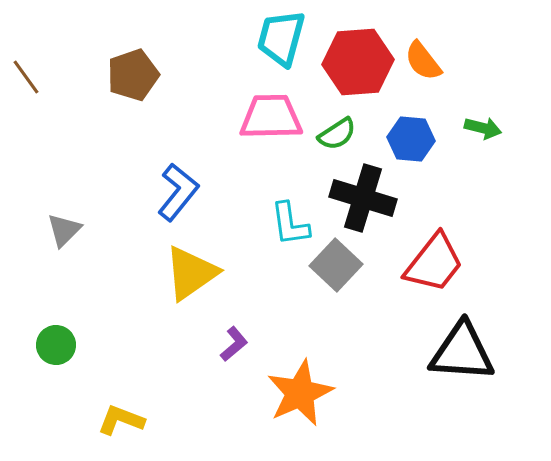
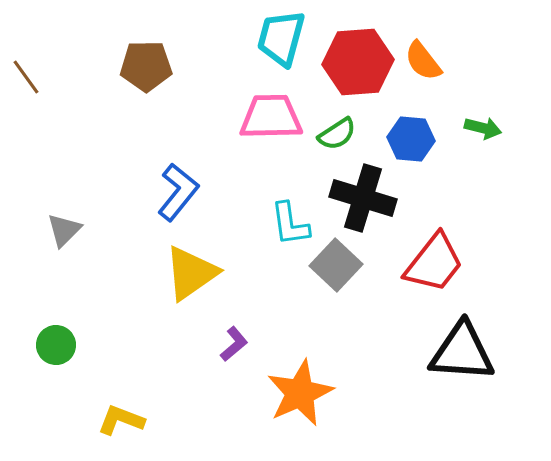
brown pentagon: moved 13 px right, 9 px up; rotated 18 degrees clockwise
